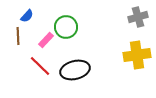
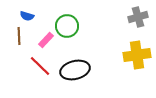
blue semicircle: rotated 64 degrees clockwise
green circle: moved 1 px right, 1 px up
brown line: moved 1 px right
